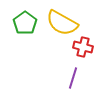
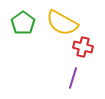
green pentagon: moved 2 px left
